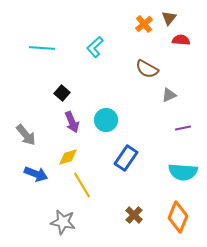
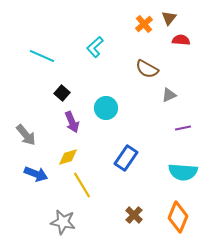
cyan line: moved 8 px down; rotated 20 degrees clockwise
cyan circle: moved 12 px up
